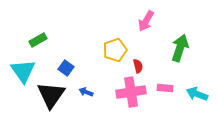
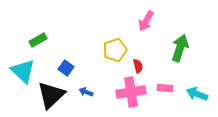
cyan triangle: rotated 12 degrees counterclockwise
black triangle: rotated 12 degrees clockwise
